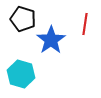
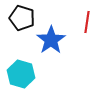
black pentagon: moved 1 px left, 1 px up
red line: moved 2 px right, 2 px up
